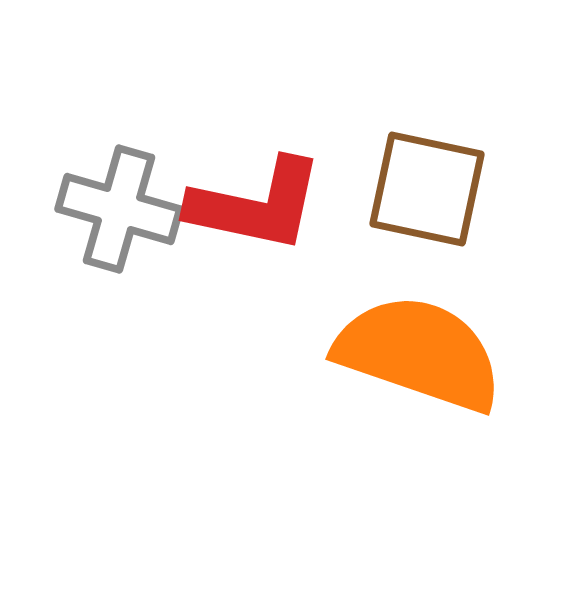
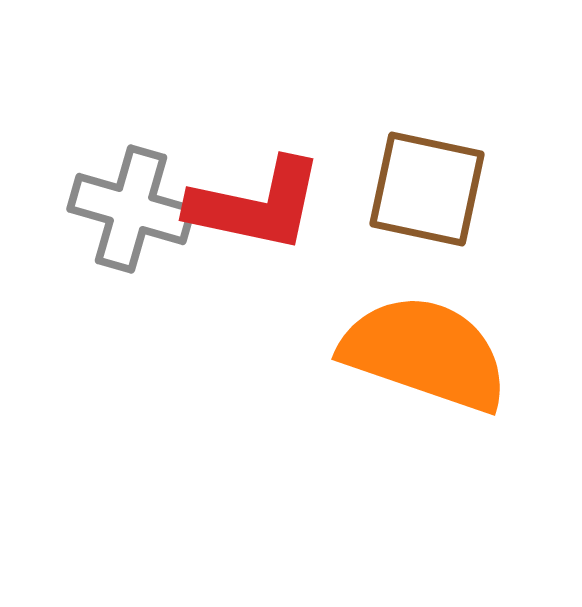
gray cross: moved 12 px right
orange semicircle: moved 6 px right
